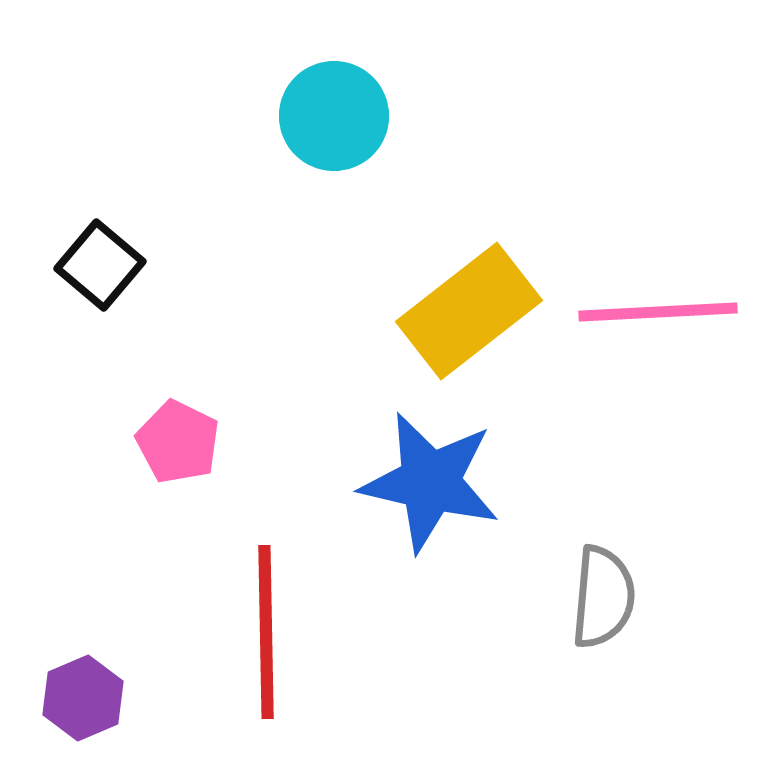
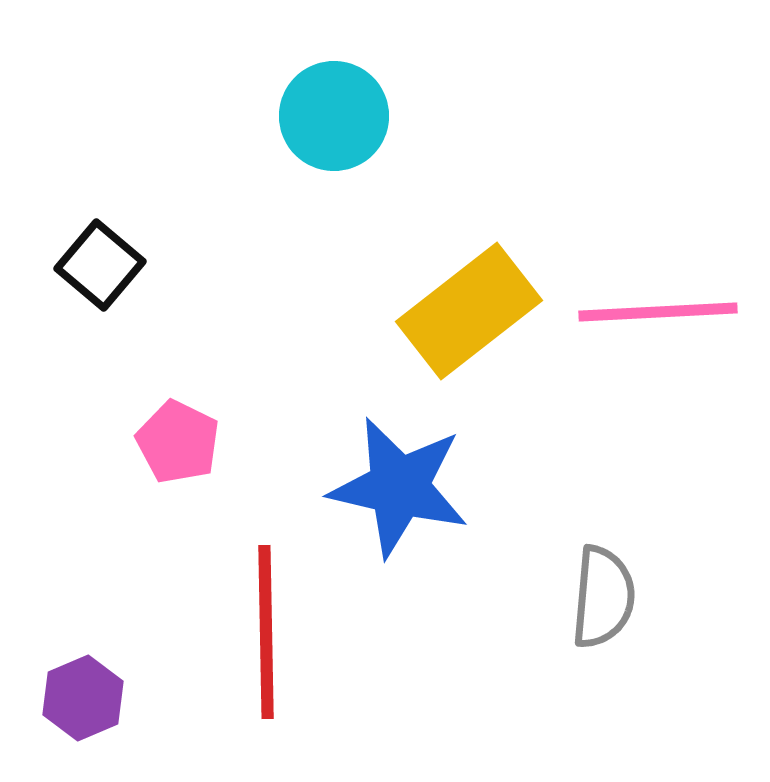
blue star: moved 31 px left, 5 px down
